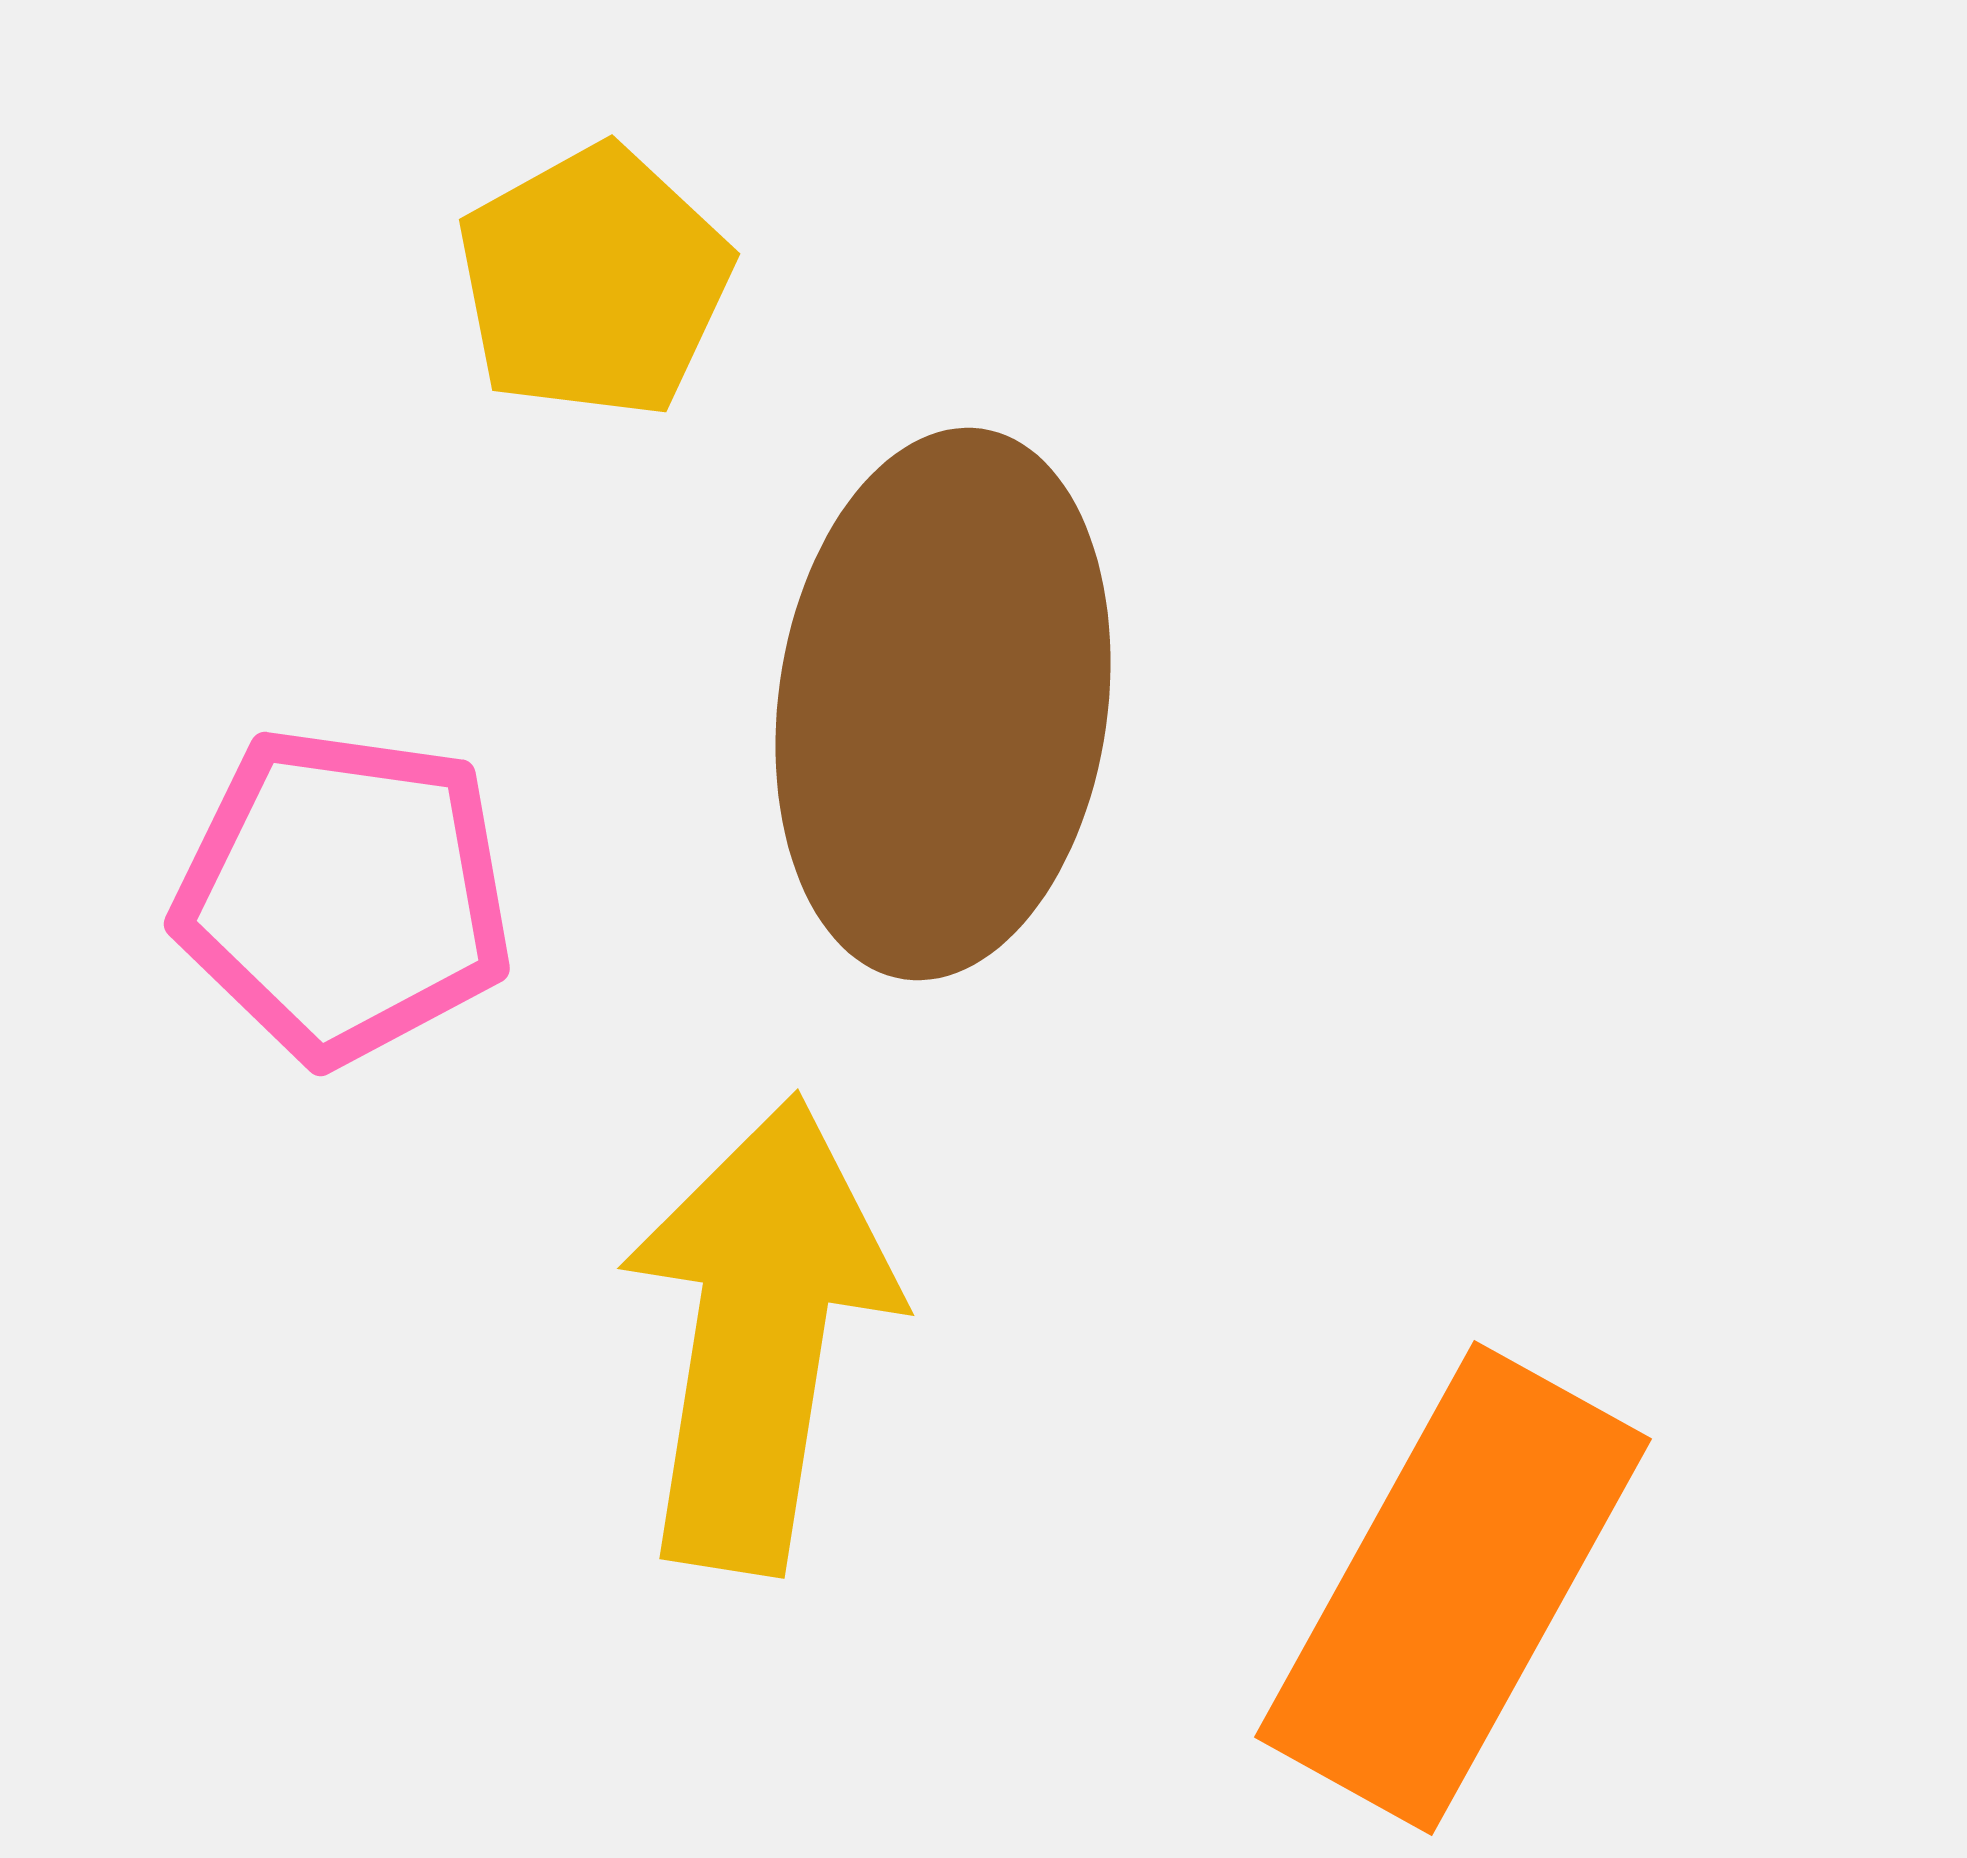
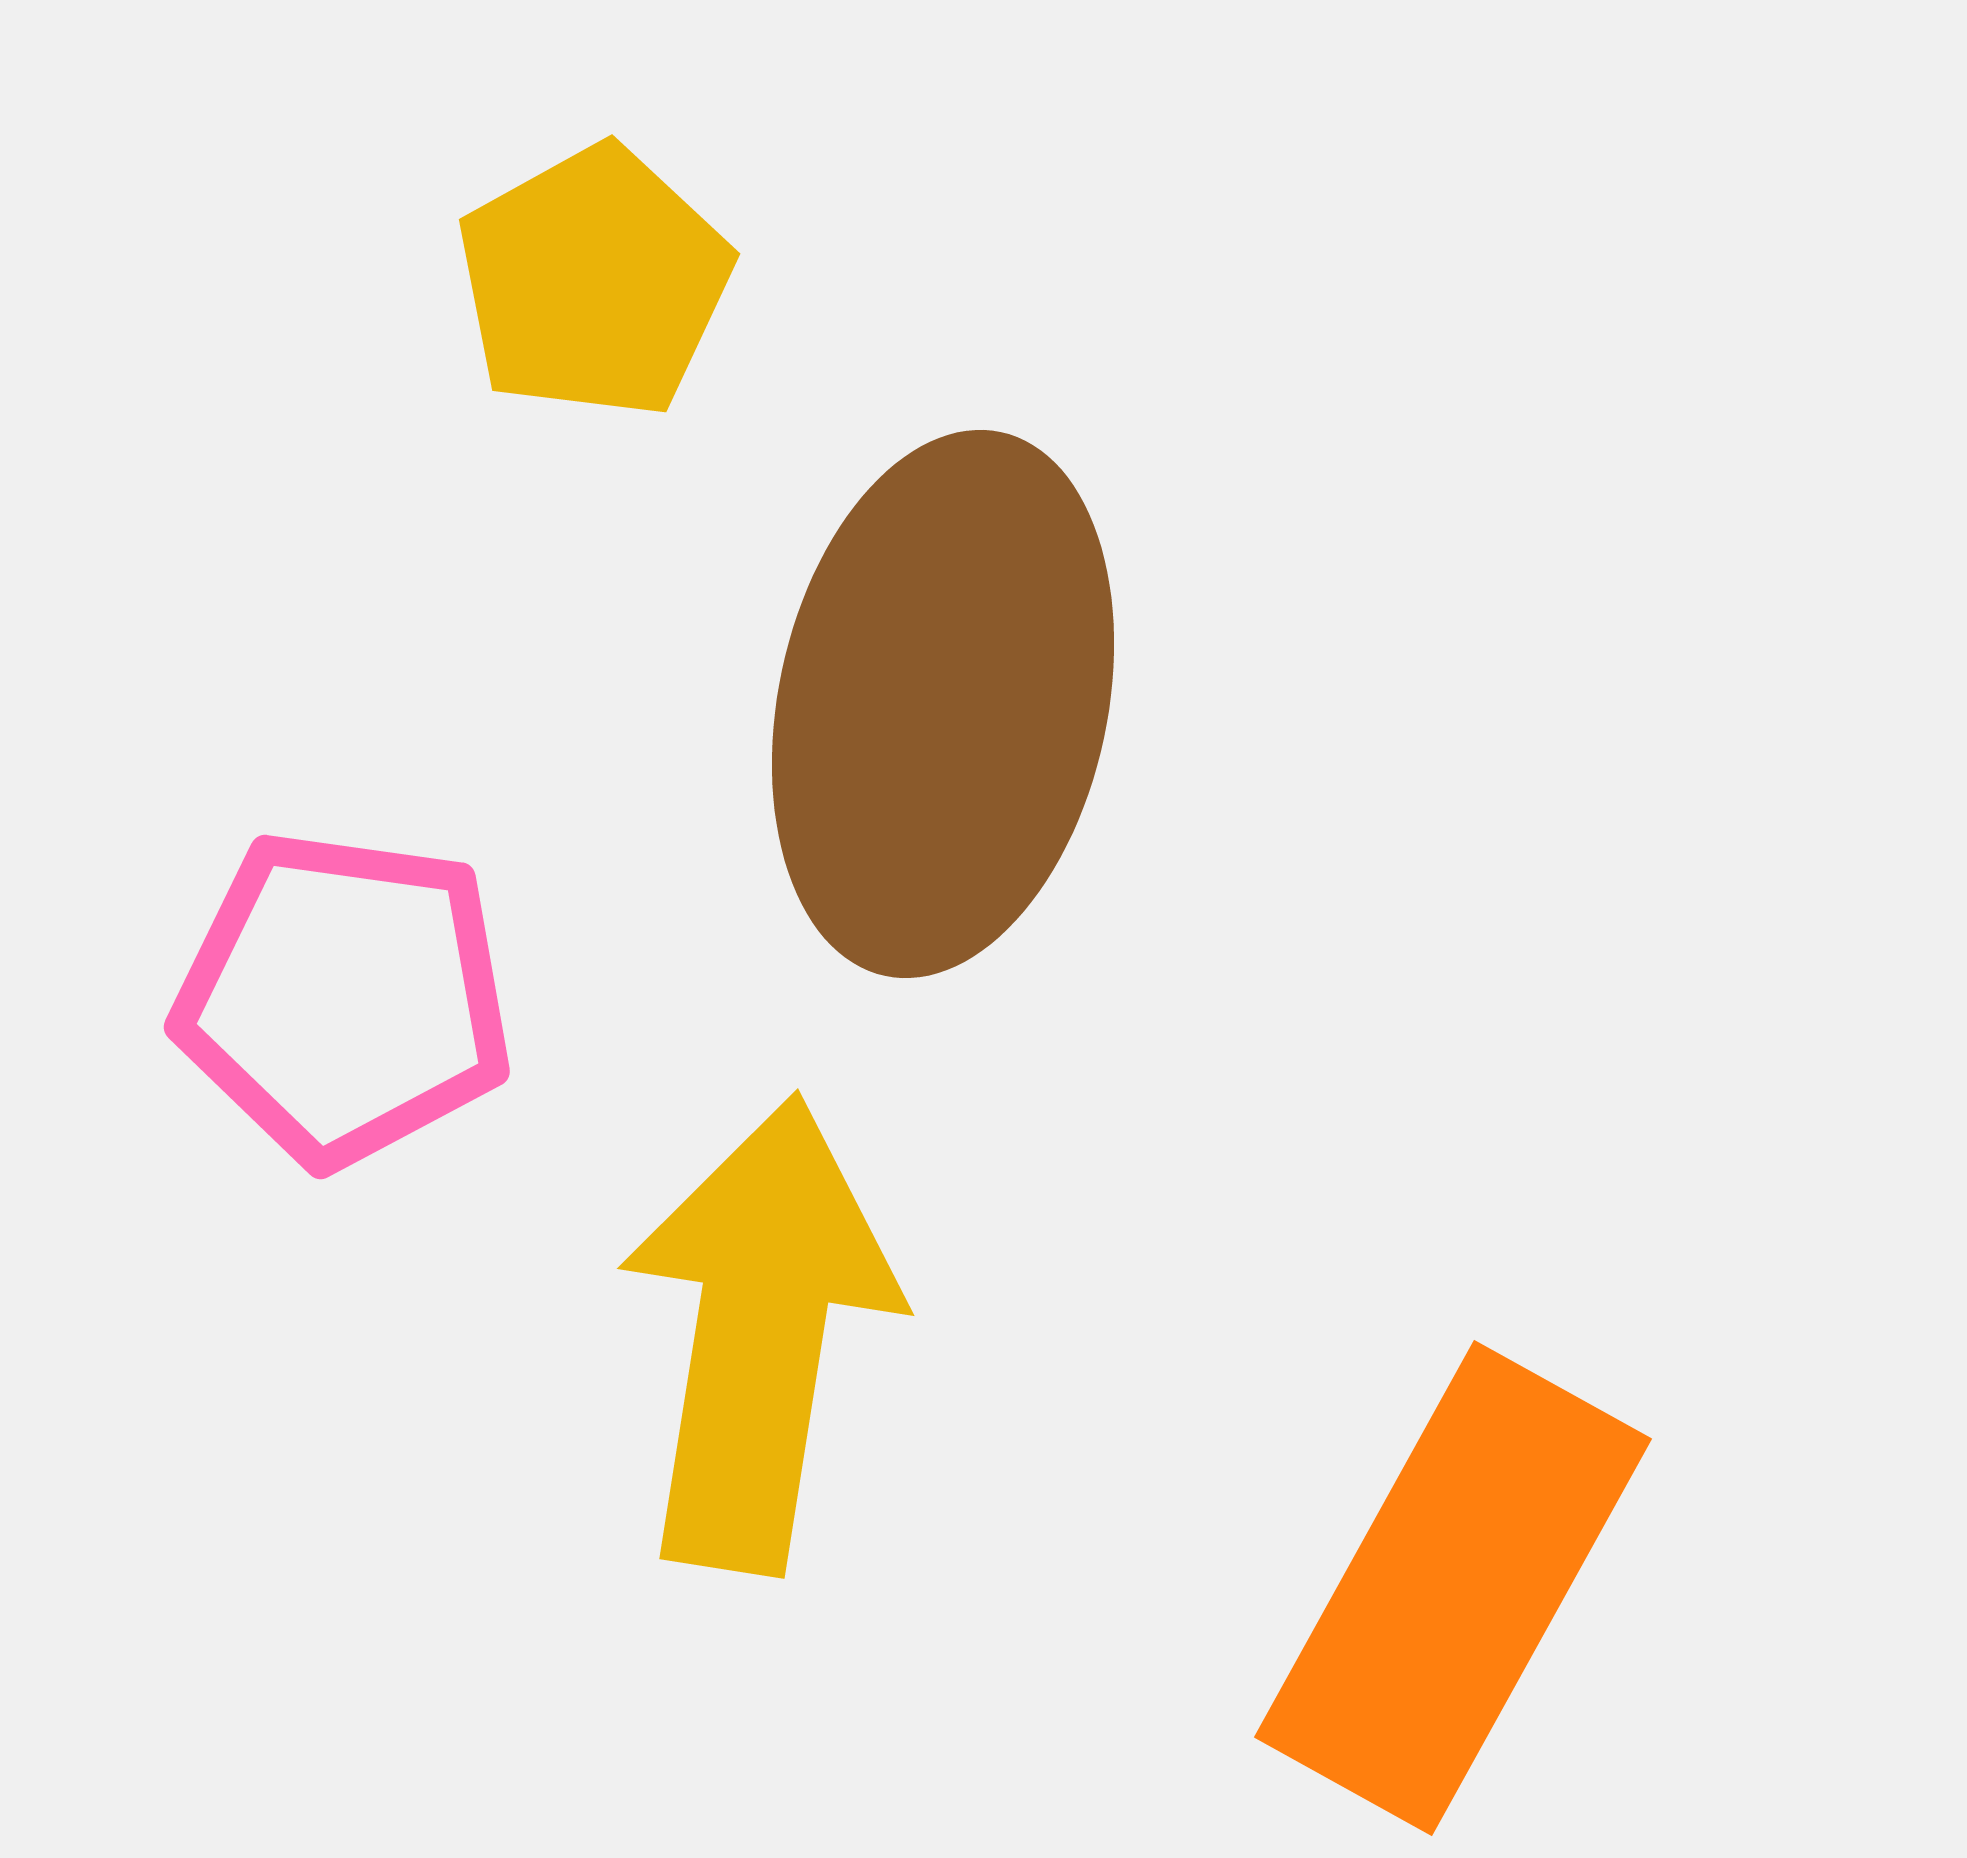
brown ellipse: rotated 4 degrees clockwise
pink pentagon: moved 103 px down
